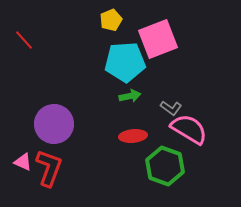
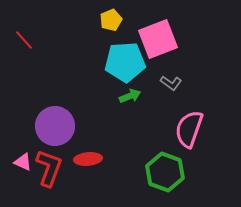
green arrow: rotated 10 degrees counterclockwise
gray L-shape: moved 25 px up
purple circle: moved 1 px right, 2 px down
pink semicircle: rotated 102 degrees counterclockwise
red ellipse: moved 45 px left, 23 px down
green hexagon: moved 6 px down
